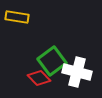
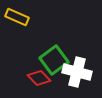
yellow rectangle: rotated 15 degrees clockwise
green square: moved 2 px right, 1 px up
